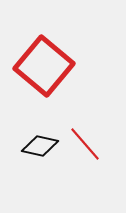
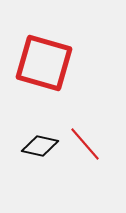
red square: moved 3 px up; rotated 24 degrees counterclockwise
